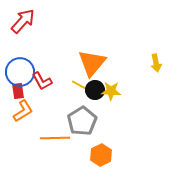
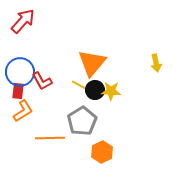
red rectangle: rotated 14 degrees clockwise
orange line: moved 5 px left
orange hexagon: moved 1 px right, 3 px up
